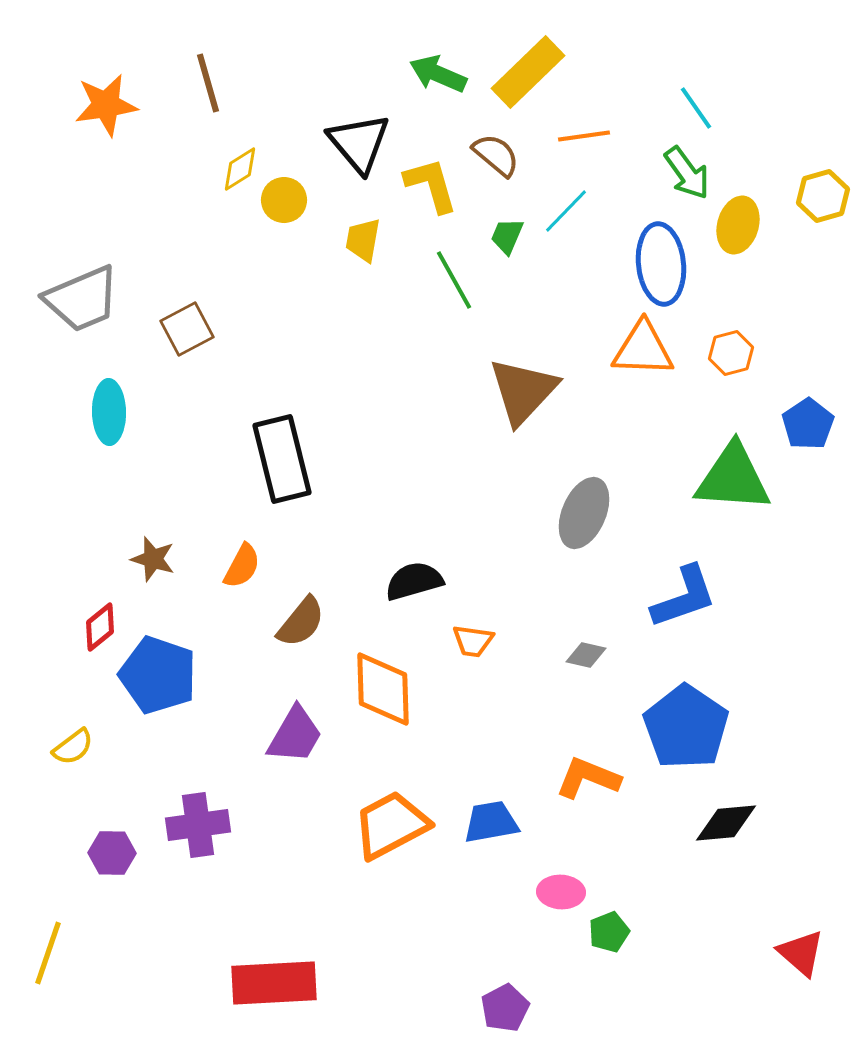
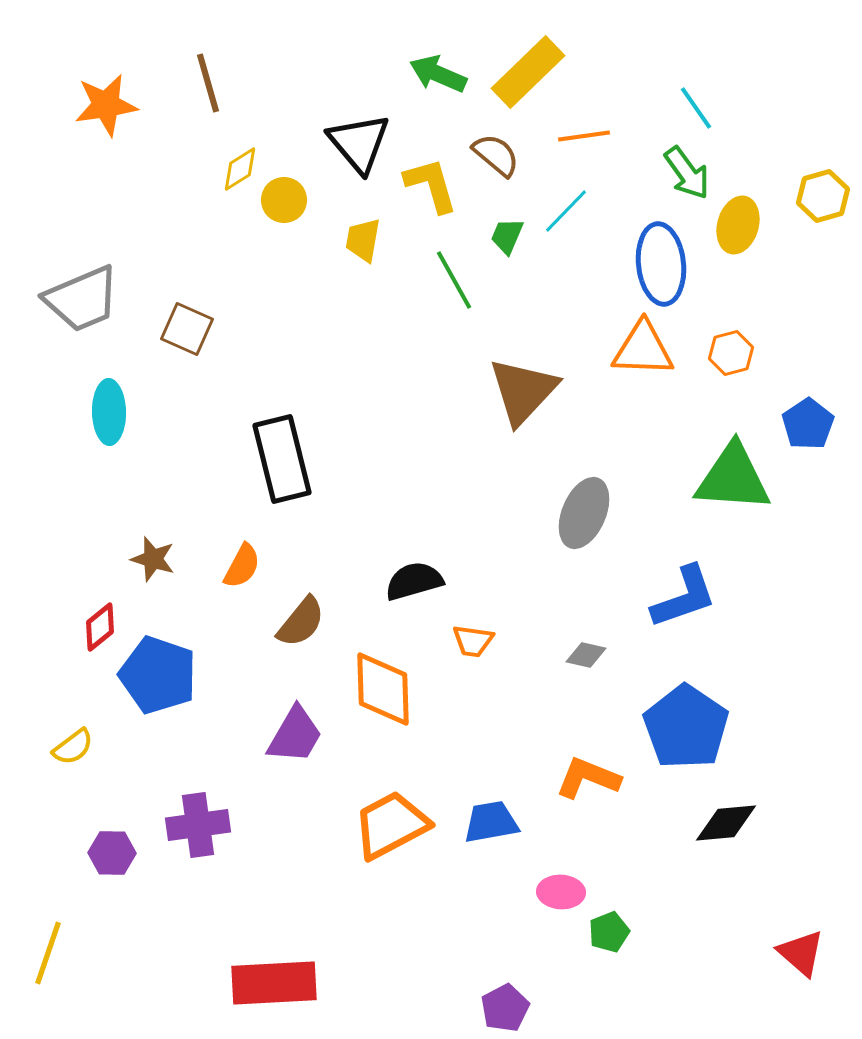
brown square at (187, 329): rotated 38 degrees counterclockwise
